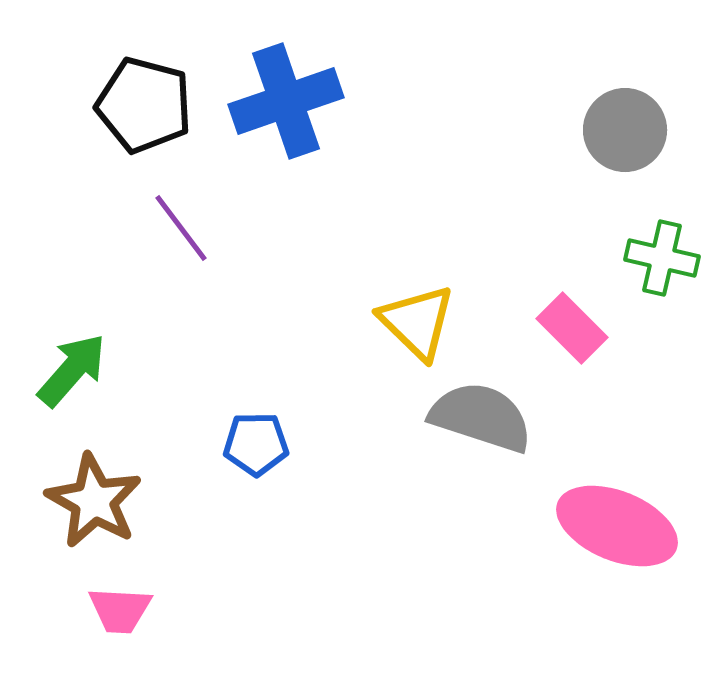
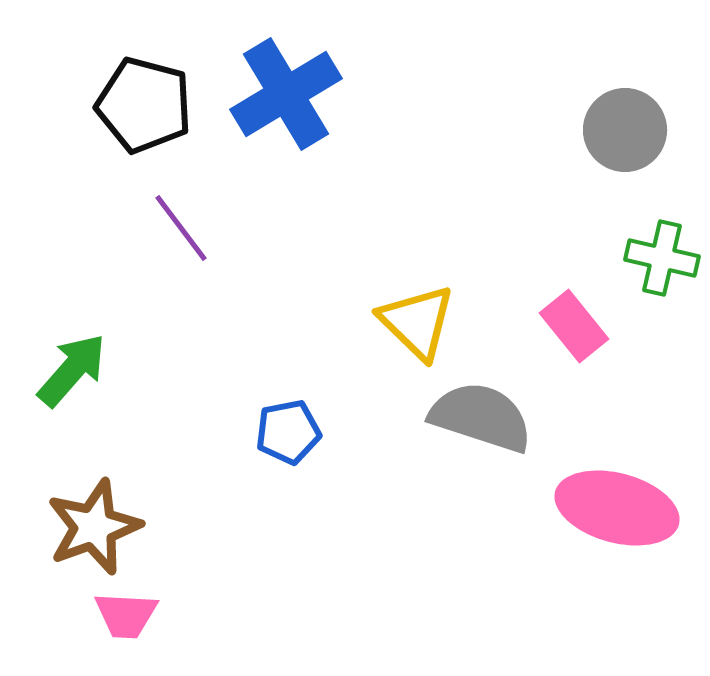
blue cross: moved 7 px up; rotated 12 degrees counterclockwise
pink rectangle: moved 2 px right, 2 px up; rotated 6 degrees clockwise
blue pentagon: moved 32 px right, 12 px up; rotated 10 degrees counterclockwise
brown star: moved 26 px down; rotated 22 degrees clockwise
pink ellipse: moved 18 px up; rotated 7 degrees counterclockwise
pink trapezoid: moved 6 px right, 5 px down
